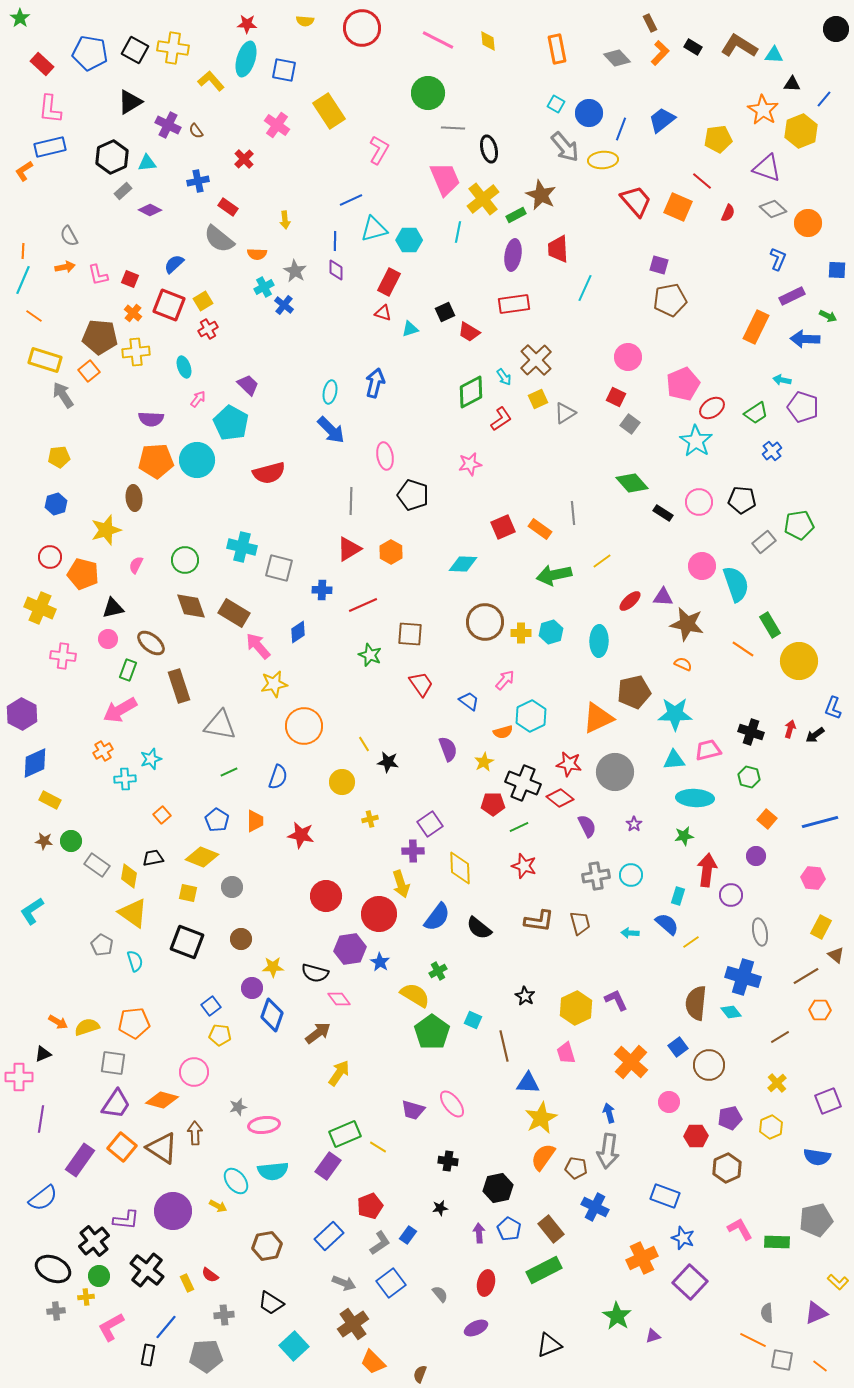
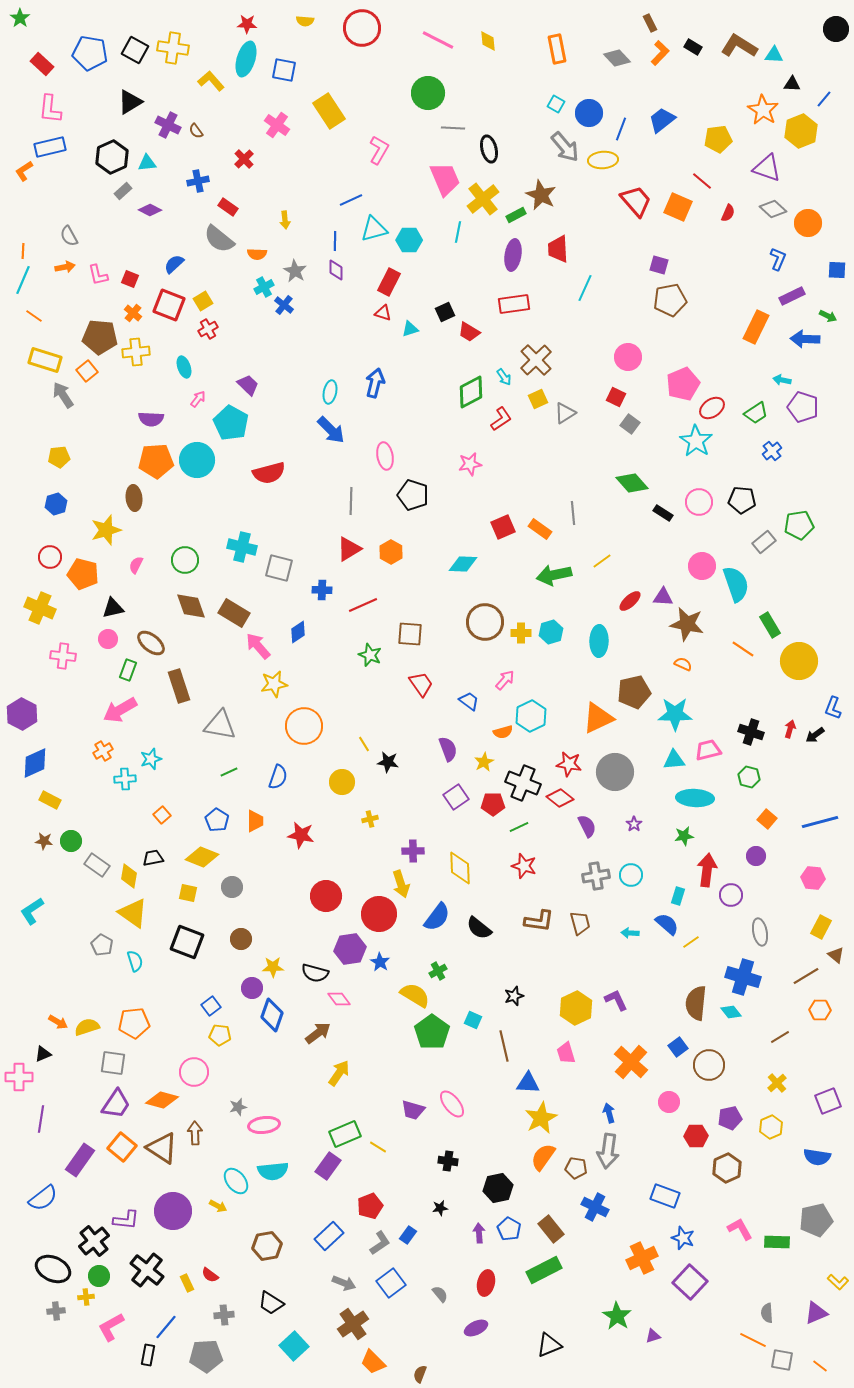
orange square at (89, 371): moved 2 px left
purple square at (430, 824): moved 26 px right, 27 px up
black star at (525, 996): moved 11 px left; rotated 24 degrees clockwise
